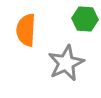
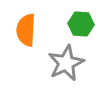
green hexagon: moved 4 px left, 5 px down
